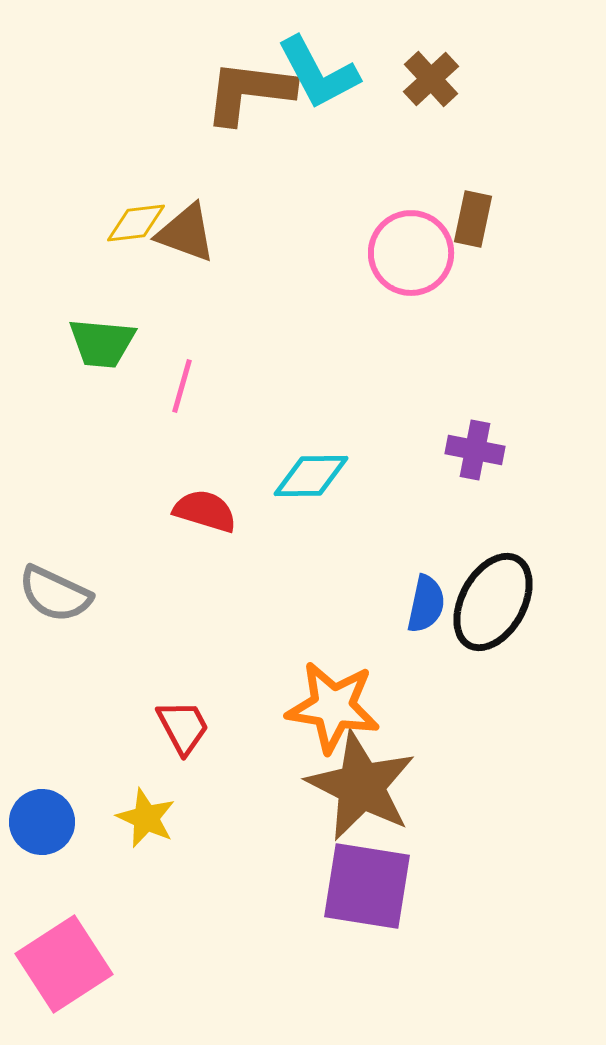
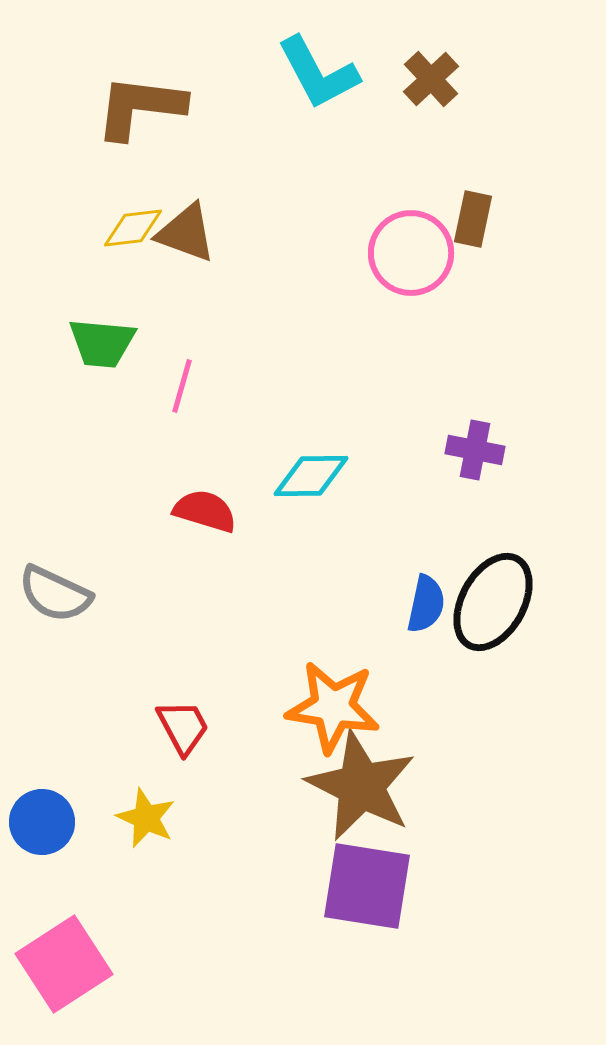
brown L-shape: moved 109 px left, 15 px down
yellow diamond: moved 3 px left, 5 px down
